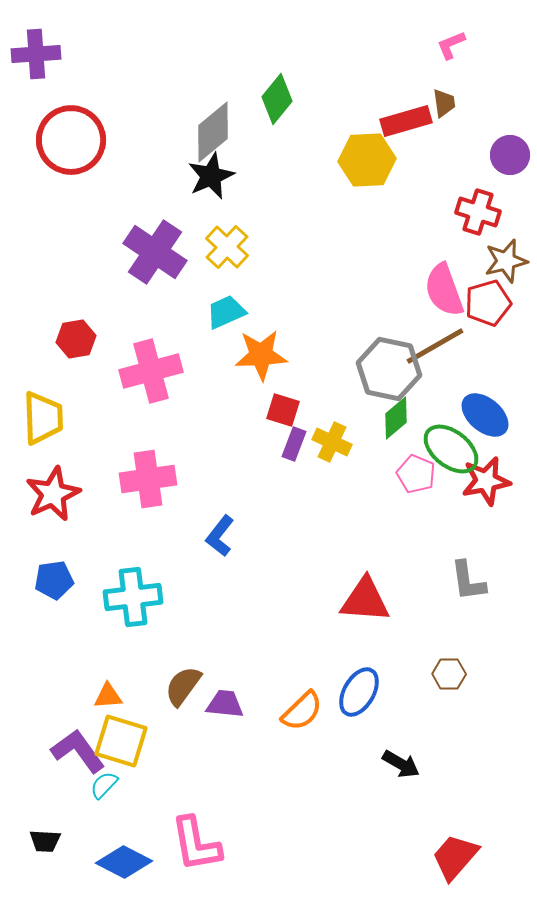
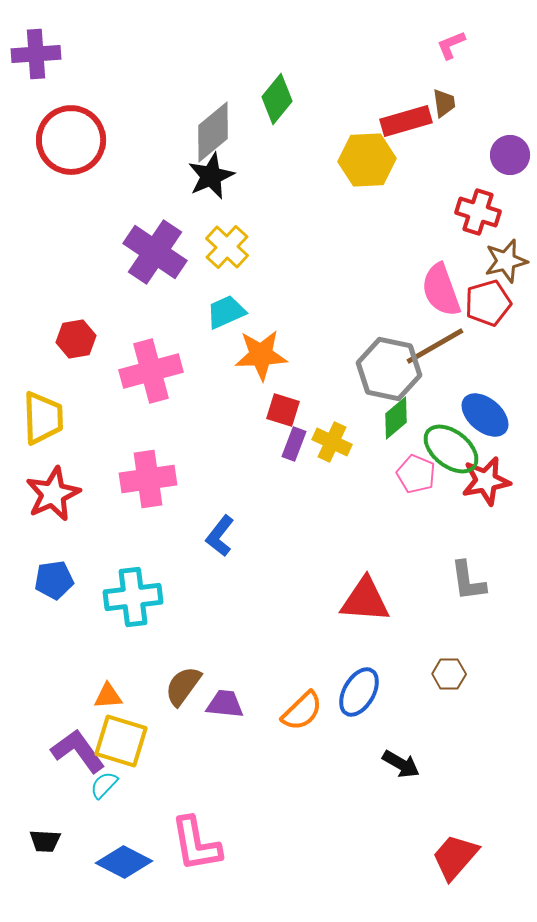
pink semicircle at (444, 290): moved 3 px left
